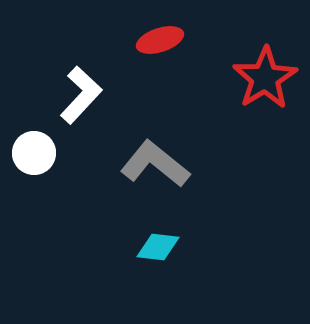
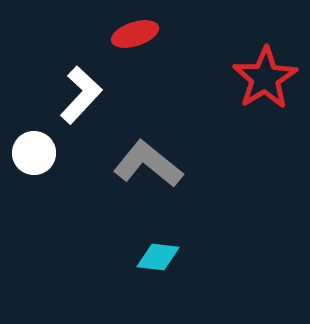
red ellipse: moved 25 px left, 6 px up
gray L-shape: moved 7 px left
cyan diamond: moved 10 px down
